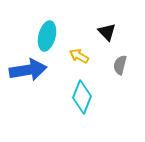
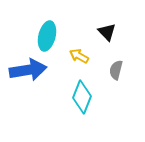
gray semicircle: moved 4 px left, 5 px down
